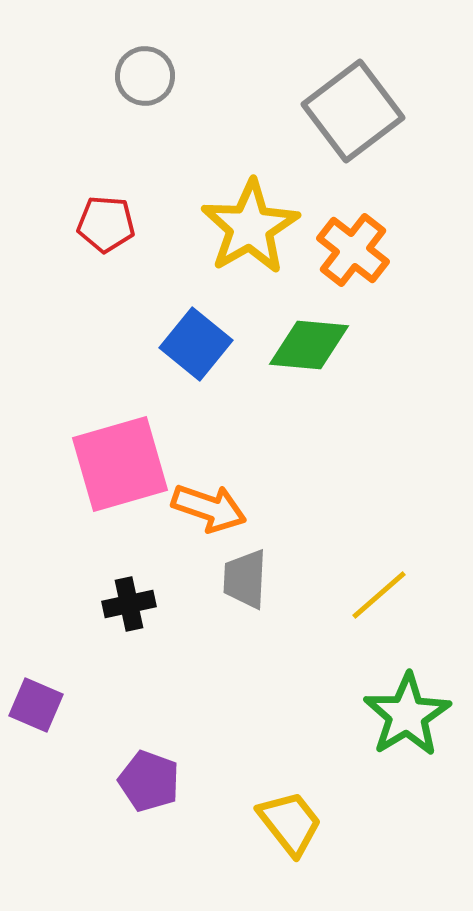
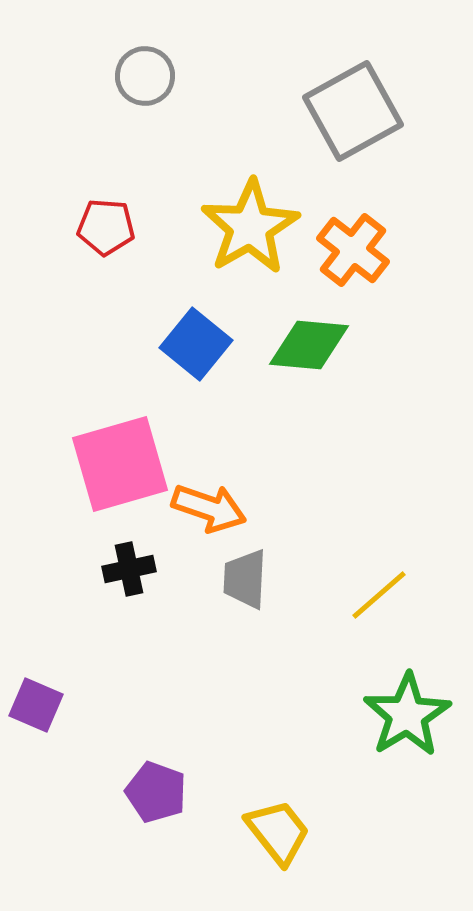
gray square: rotated 8 degrees clockwise
red pentagon: moved 3 px down
black cross: moved 35 px up
purple pentagon: moved 7 px right, 11 px down
yellow trapezoid: moved 12 px left, 9 px down
